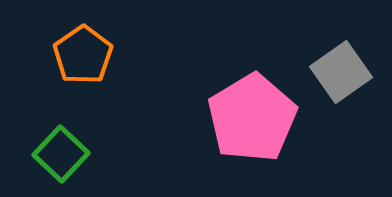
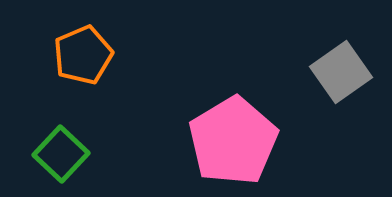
orange pentagon: rotated 12 degrees clockwise
pink pentagon: moved 19 px left, 23 px down
